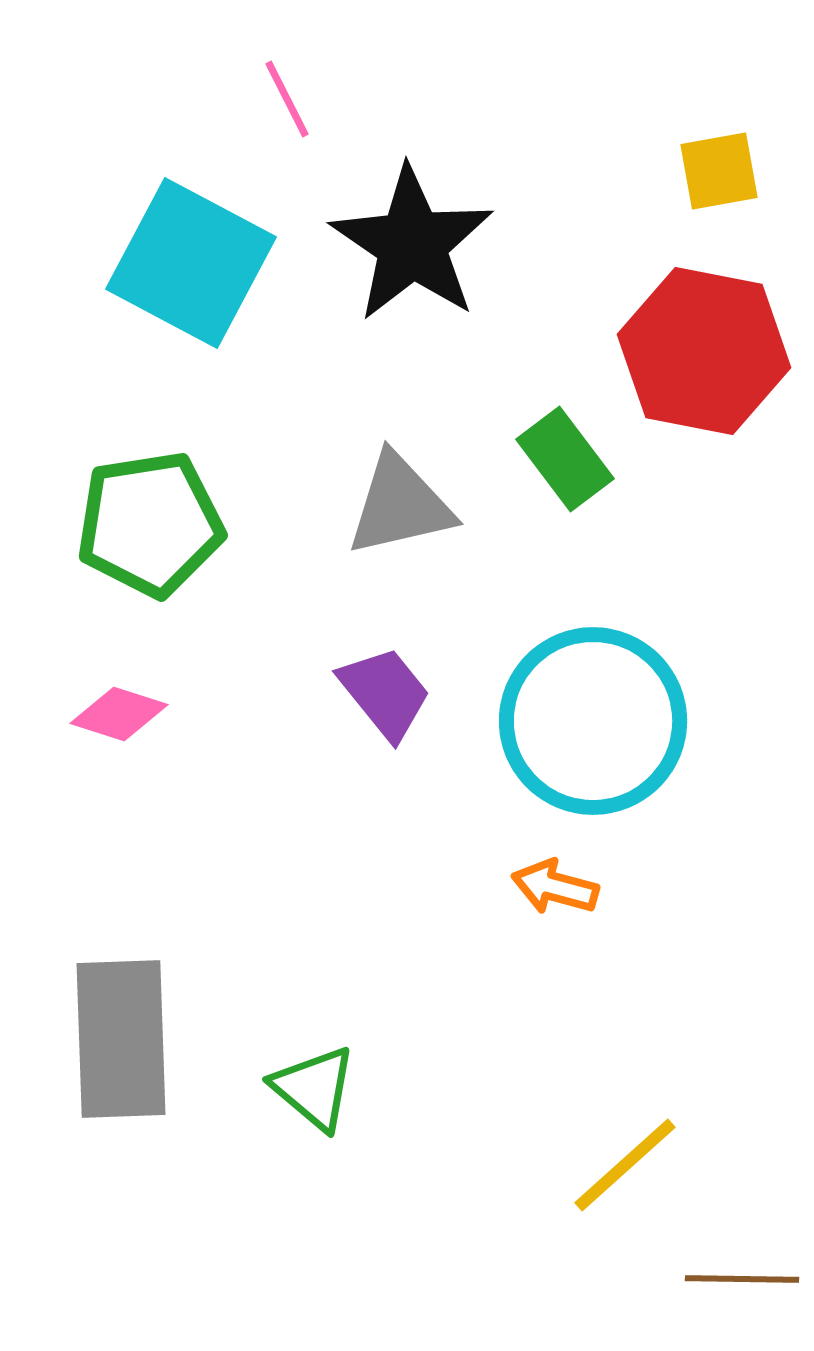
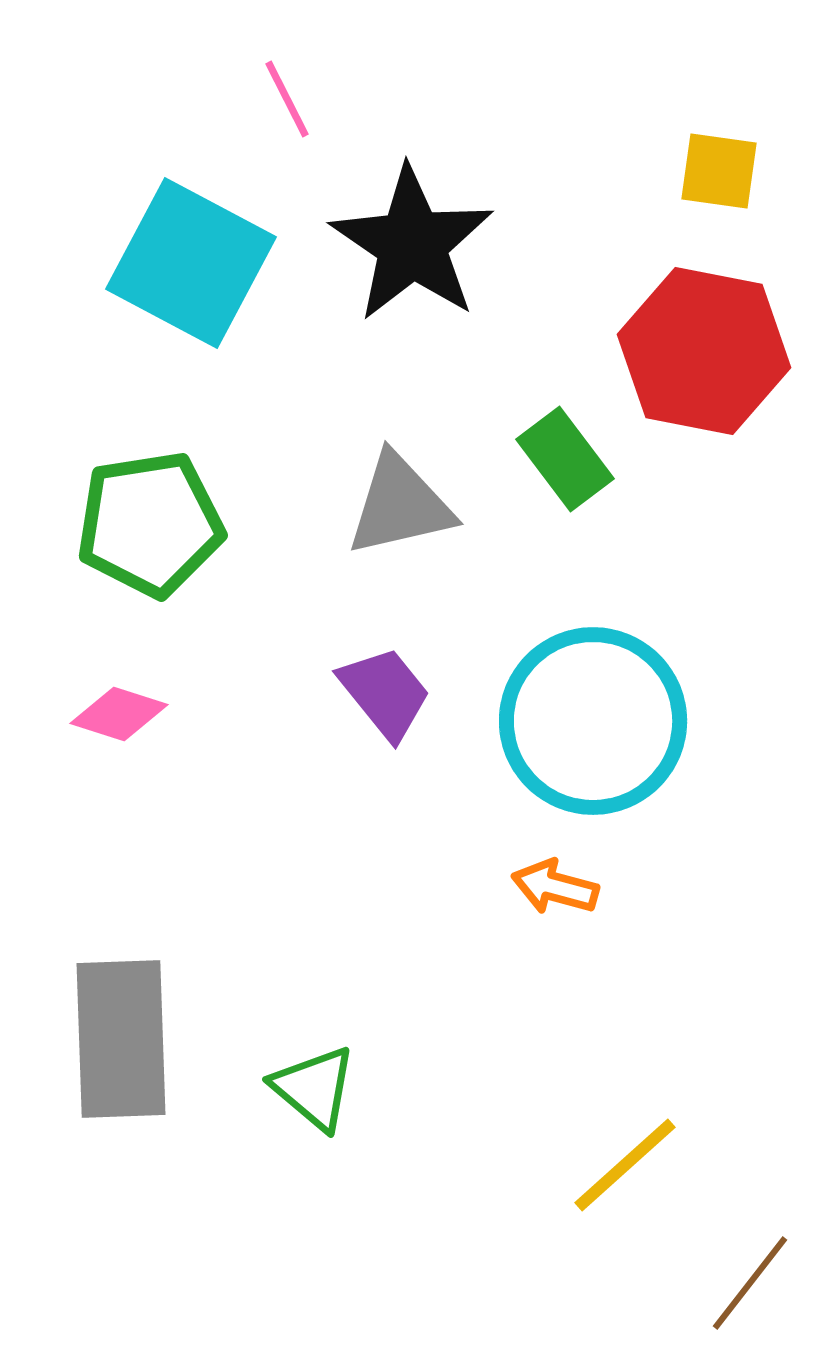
yellow square: rotated 18 degrees clockwise
brown line: moved 8 px right, 4 px down; rotated 53 degrees counterclockwise
